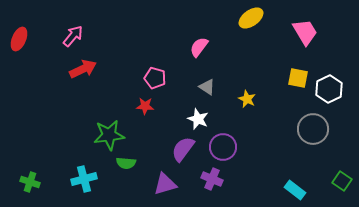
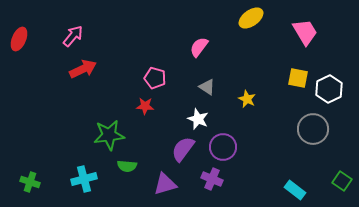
green semicircle: moved 1 px right, 3 px down
